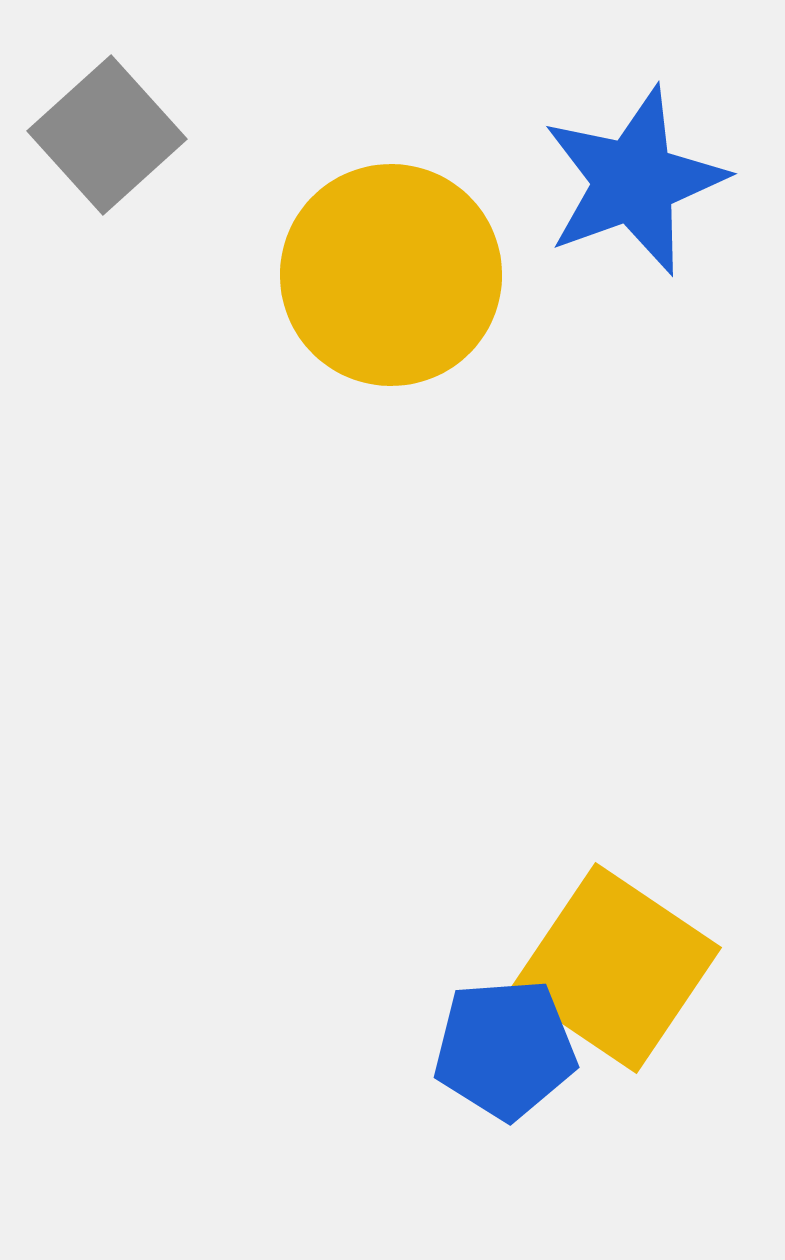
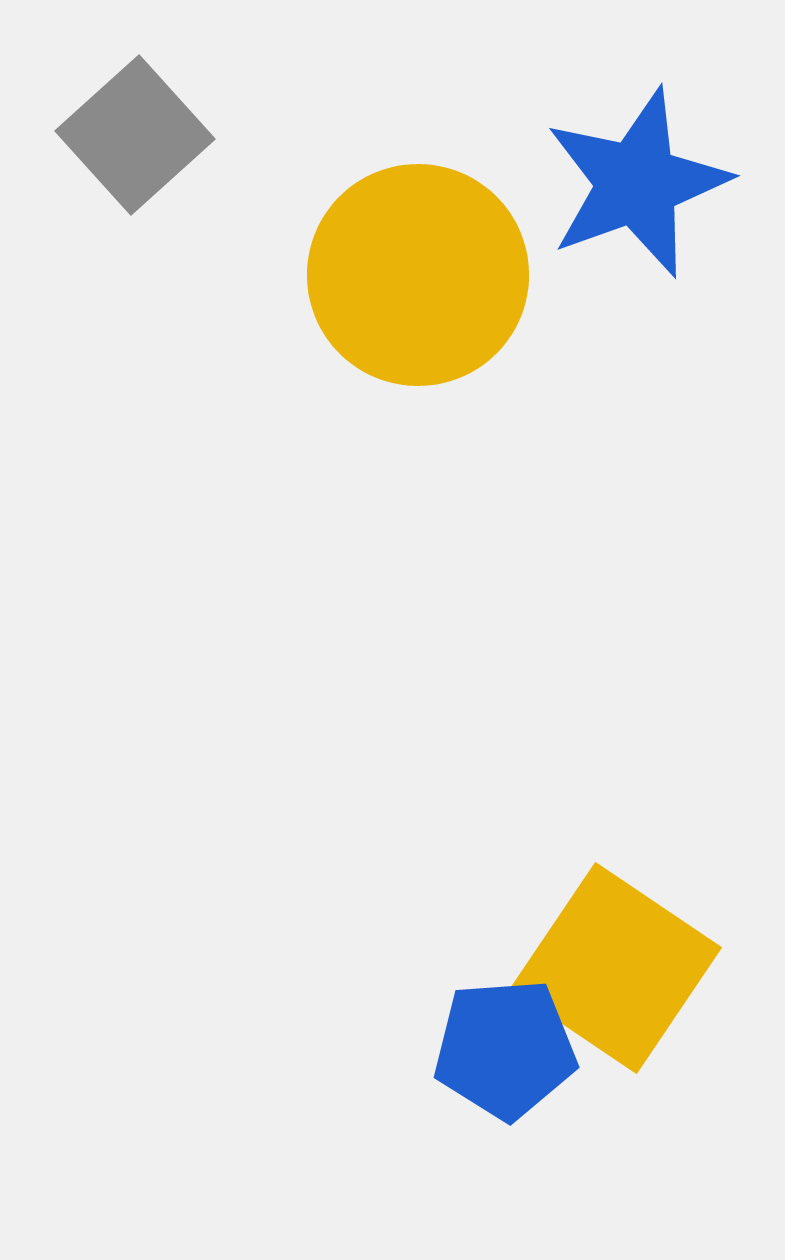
gray square: moved 28 px right
blue star: moved 3 px right, 2 px down
yellow circle: moved 27 px right
